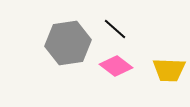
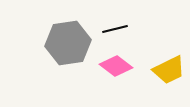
black line: rotated 55 degrees counterclockwise
yellow trapezoid: rotated 28 degrees counterclockwise
